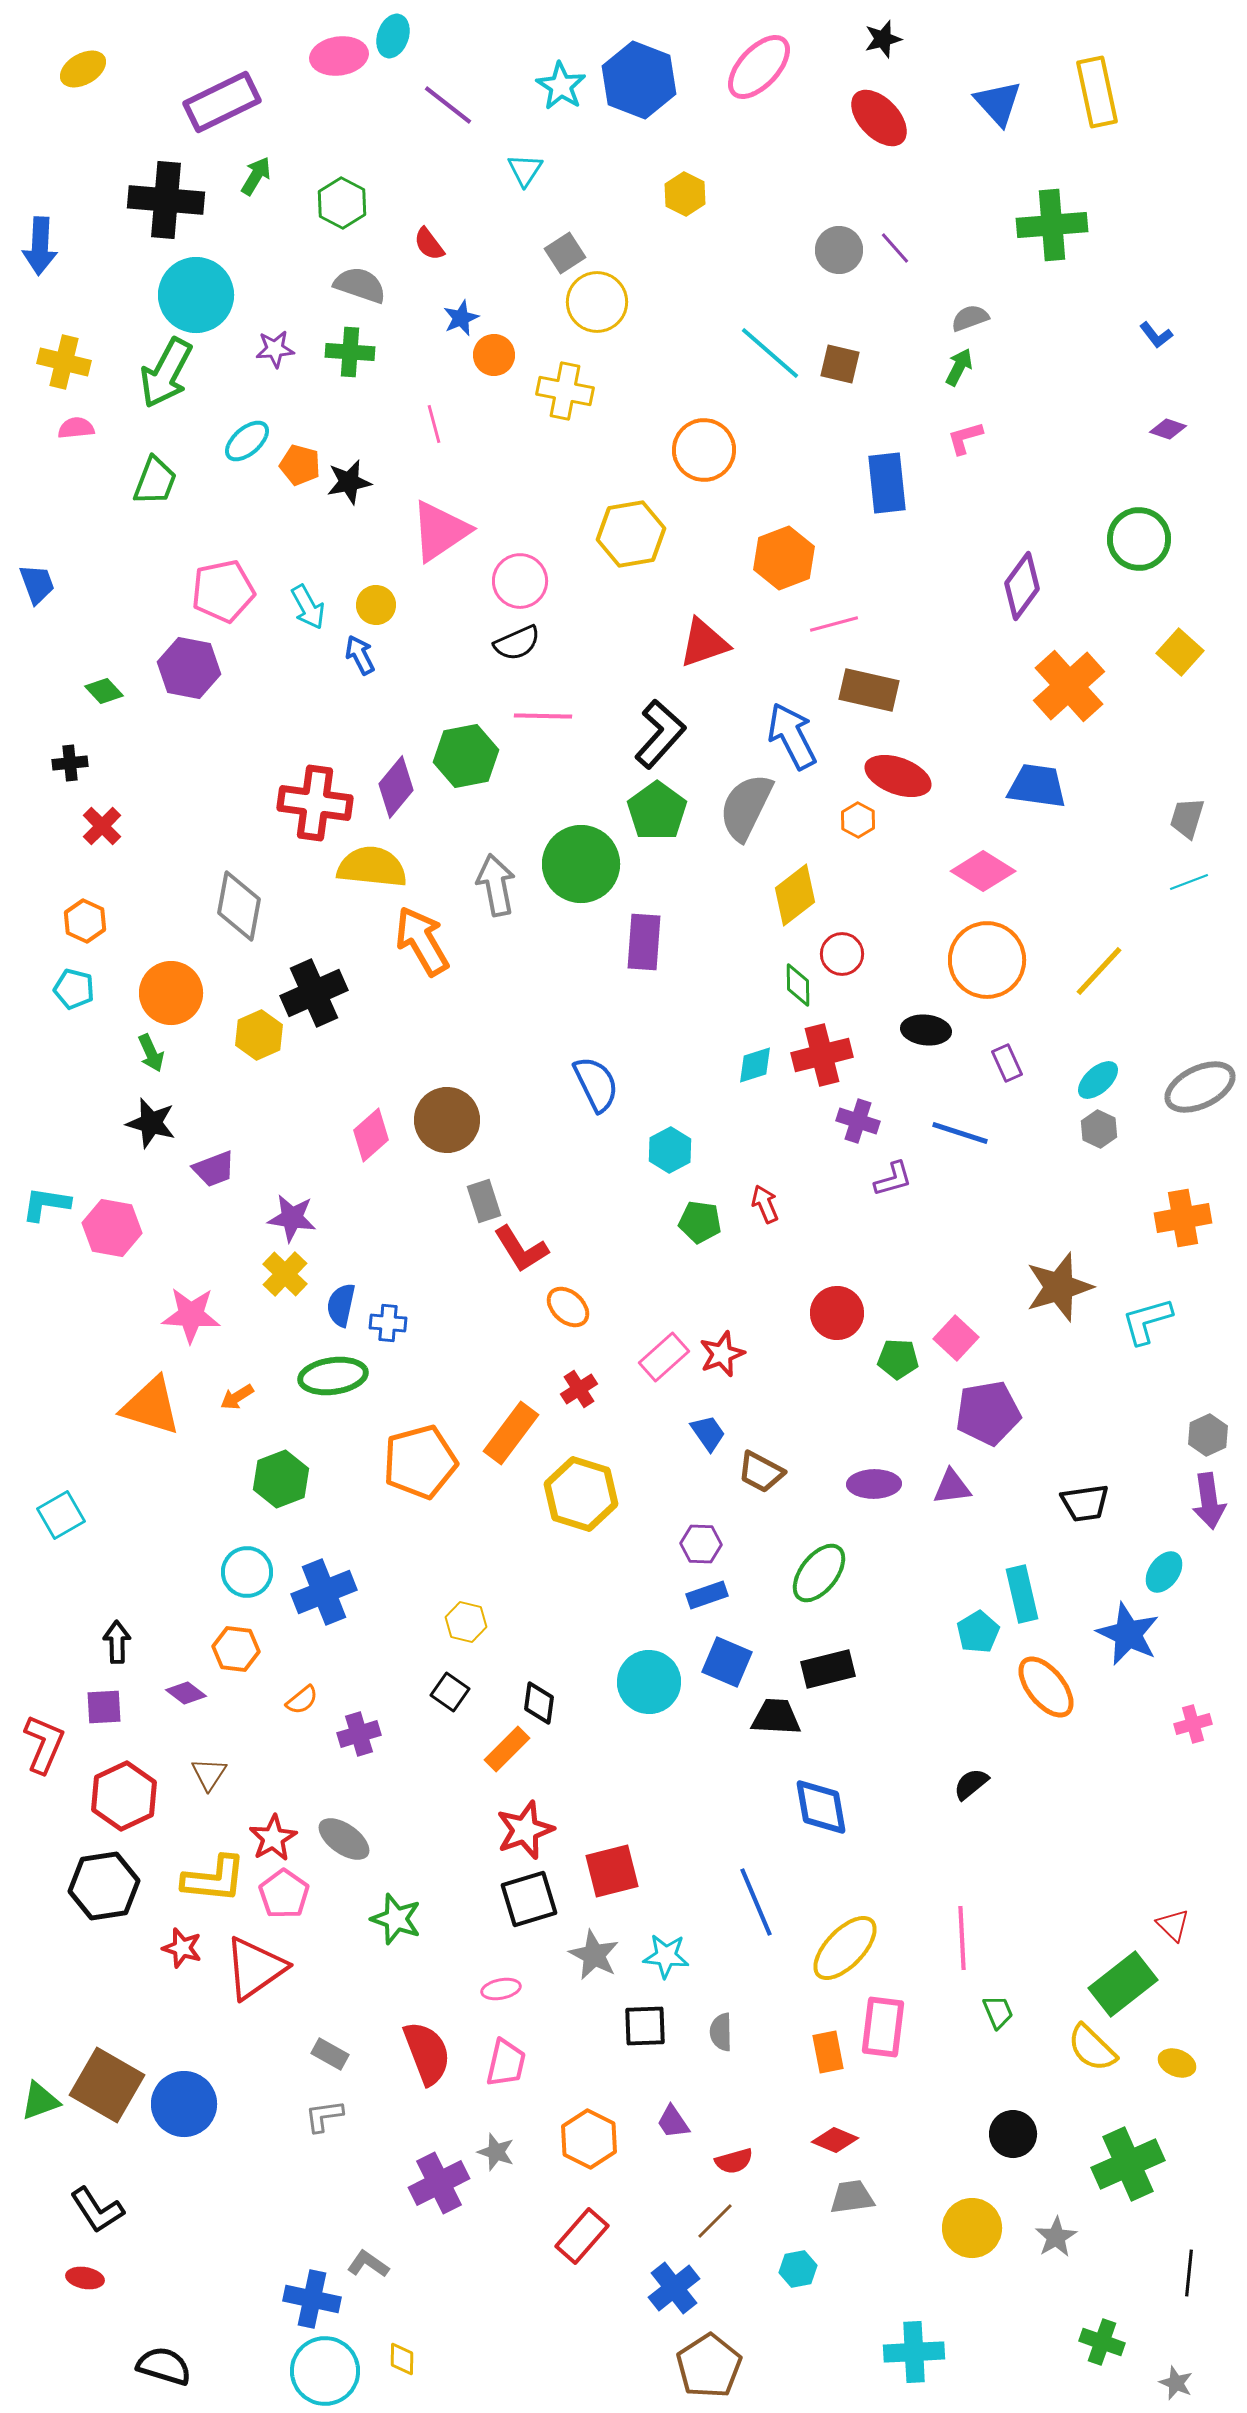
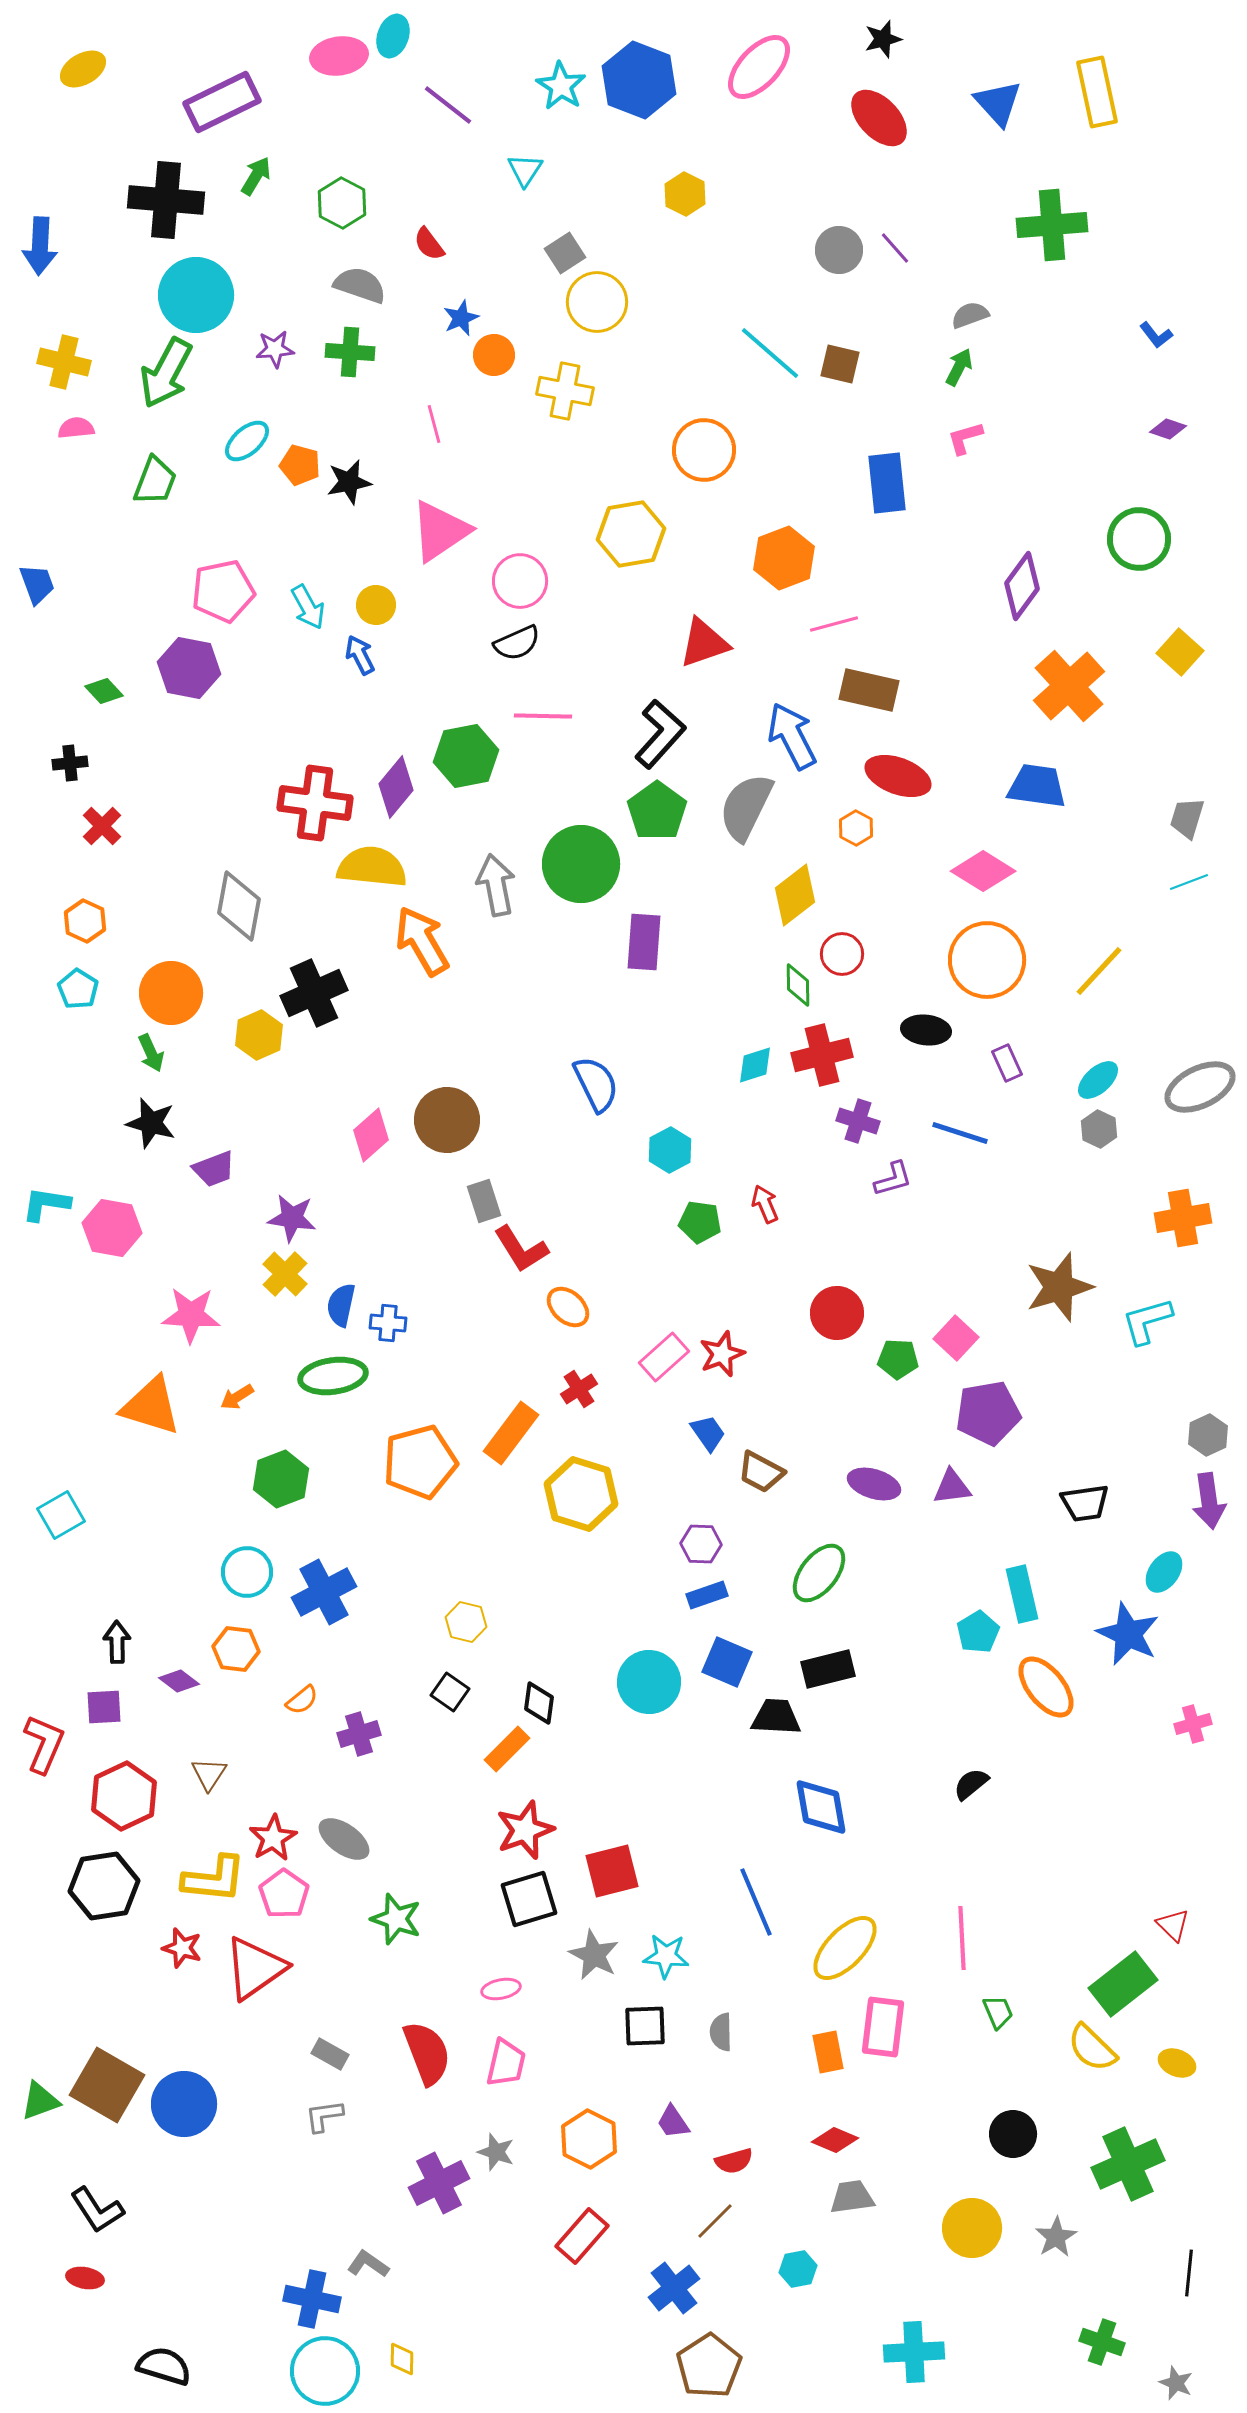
gray semicircle at (970, 318): moved 3 px up
orange hexagon at (858, 820): moved 2 px left, 8 px down
cyan pentagon at (74, 989): moved 4 px right; rotated 18 degrees clockwise
purple ellipse at (874, 1484): rotated 18 degrees clockwise
blue cross at (324, 1592): rotated 6 degrees counterclockwise
purple diamond at (186, 1693): moved 7 px left, 12 px up
